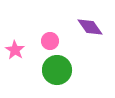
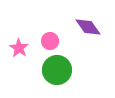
purple diamond: moved 2 px left
pink star: moved 4 px right, 2 px up
